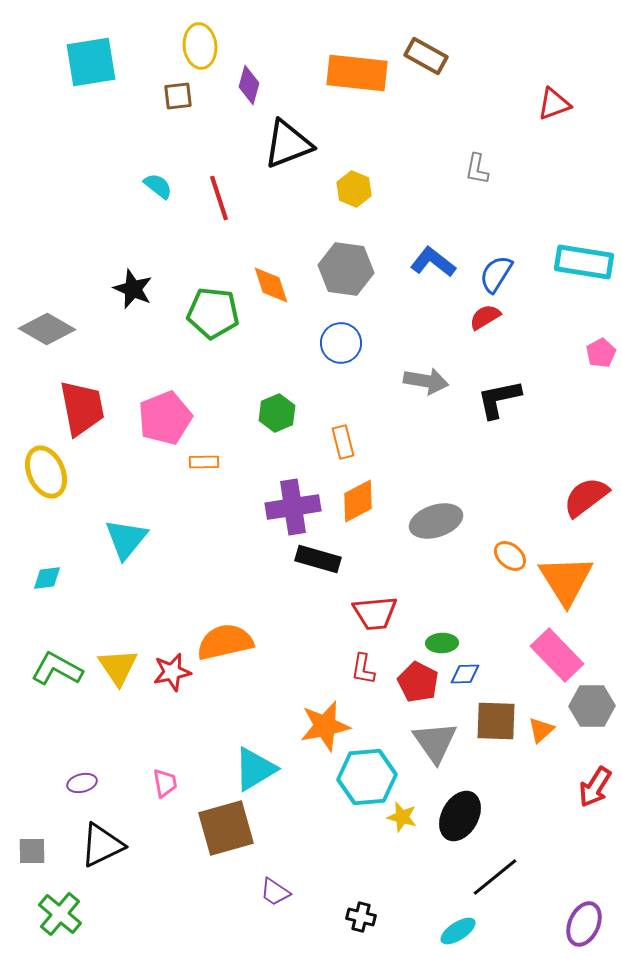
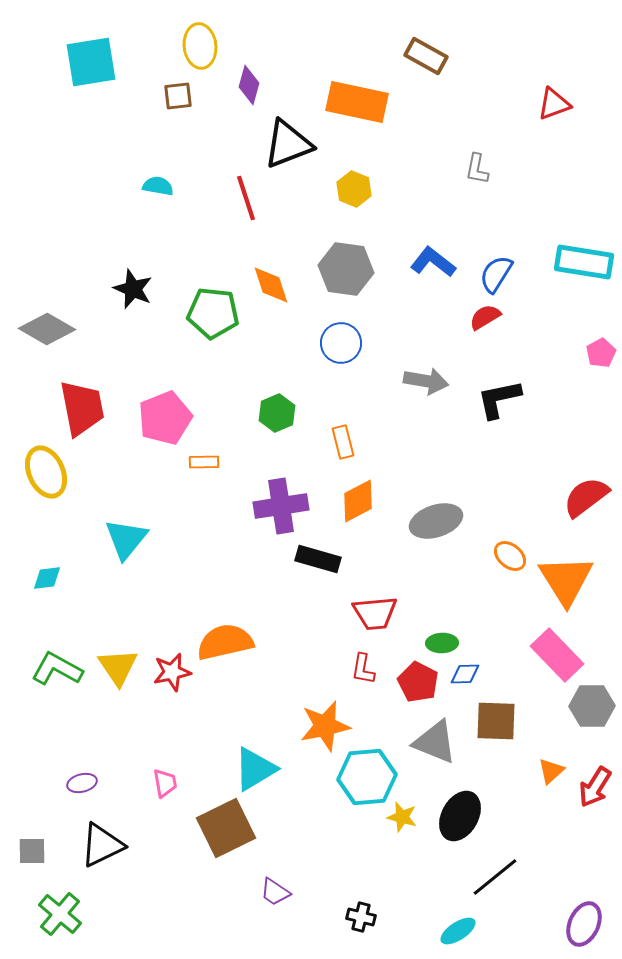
orange rectangle at (357, 73): moved 29 px down; rotated 6 degrees clockwise
cyan semicircle at (158, 186): rotated 28 degrees counterclockwise
red line at (219, 198): moved 27 px right
purple cross at (293, 507): moved 12 px left, 1 px up
orange triangle at (541, 730): moved 10 px right, 41 px down
gray triangle at (435, 742): rotated 33 degrees counterclockwise
brown square at (226, 828): rotated 10 degrees counterclockwise
